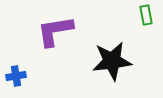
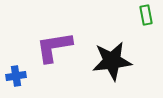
purple L-shape: moved 1 px left, 16 px down
